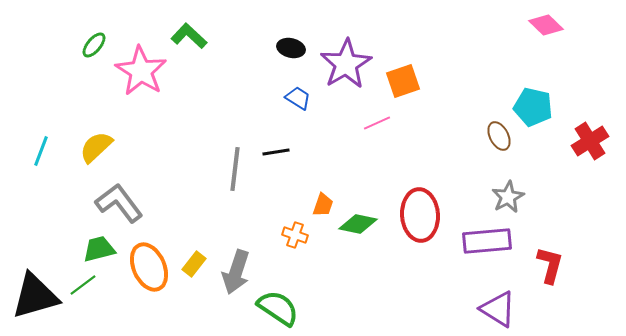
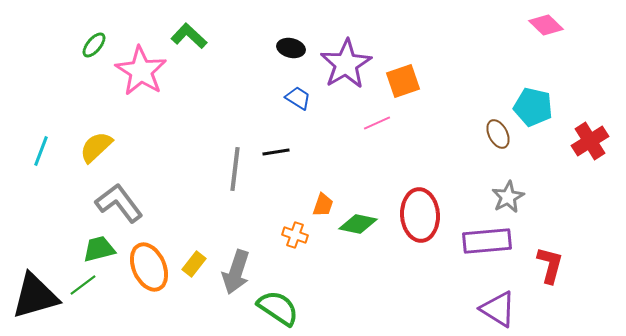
brown ellipse: moved 1 px left, 2 px up
